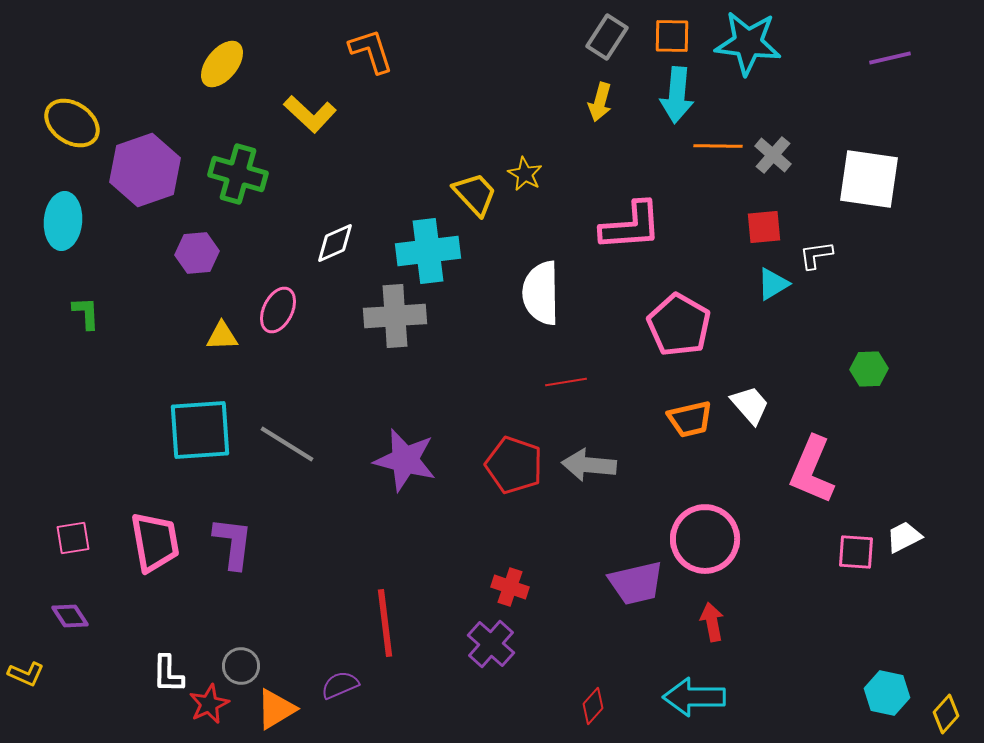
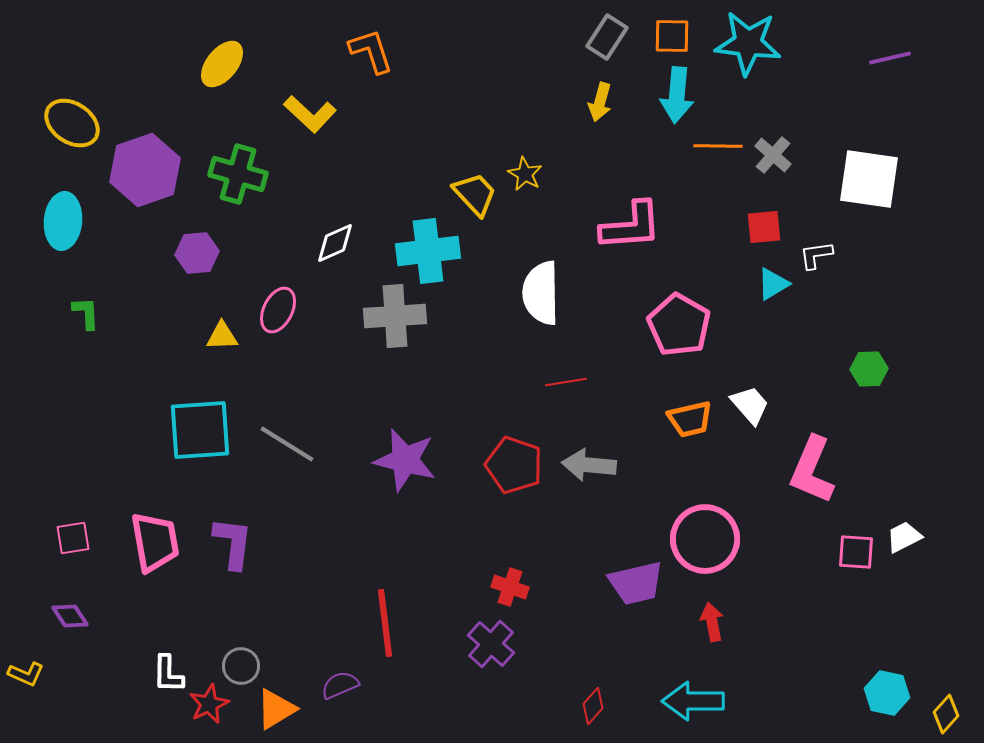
cyan arrow at (694, 697): moved 1 px left, 4 px down
